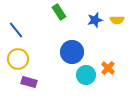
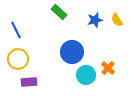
green rectangle: rotated 14 degrees counterclockwise
yellow semicircle: rotated 56 degrees clockwise
blue line: rotated 12 degrees clockwise
purple rectangle: rotated 21 degrees counterclockwise
